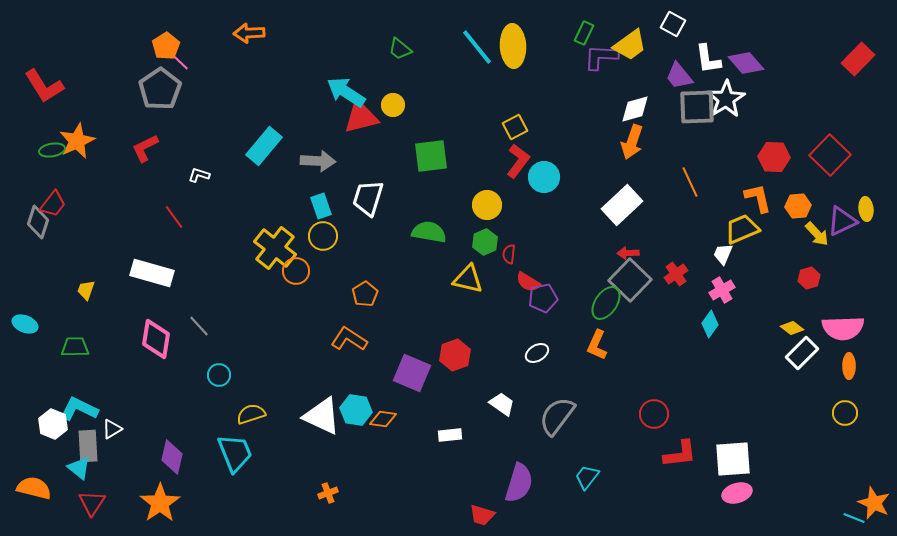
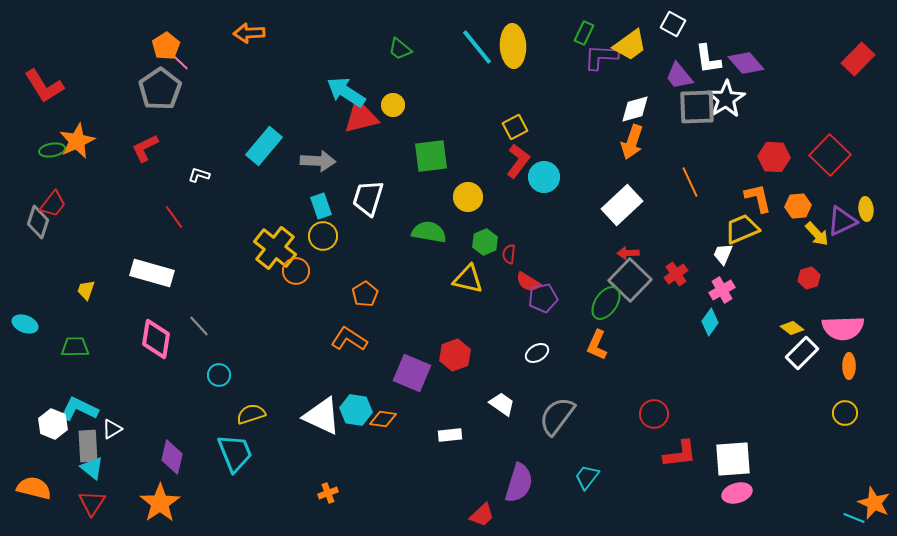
yellow circle at (487, 205): moved 19 px left, 8 px up
cyan diamond at (710, 324): moved 2 px up
cyan triangle at (79, 468): moved 13 px right
red trapezoid at (482, 515): rotated 60 degrees counterclockwise
